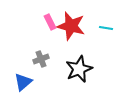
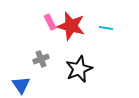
blue triangle: moved 2 px left, 3 px down; rotated 24 degrees counterclockwise
